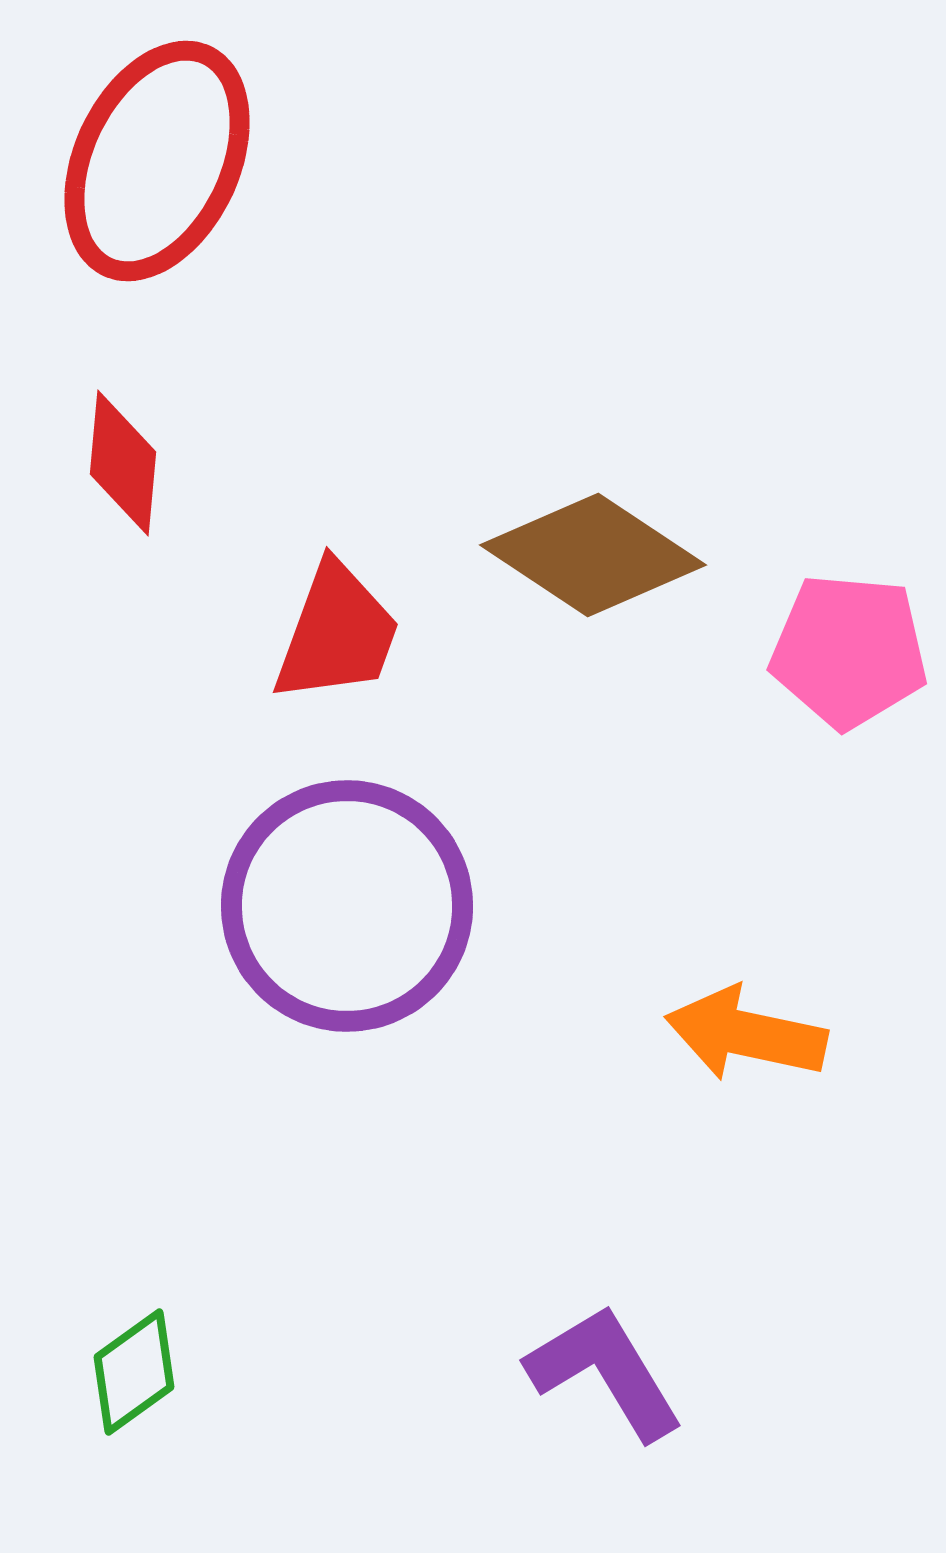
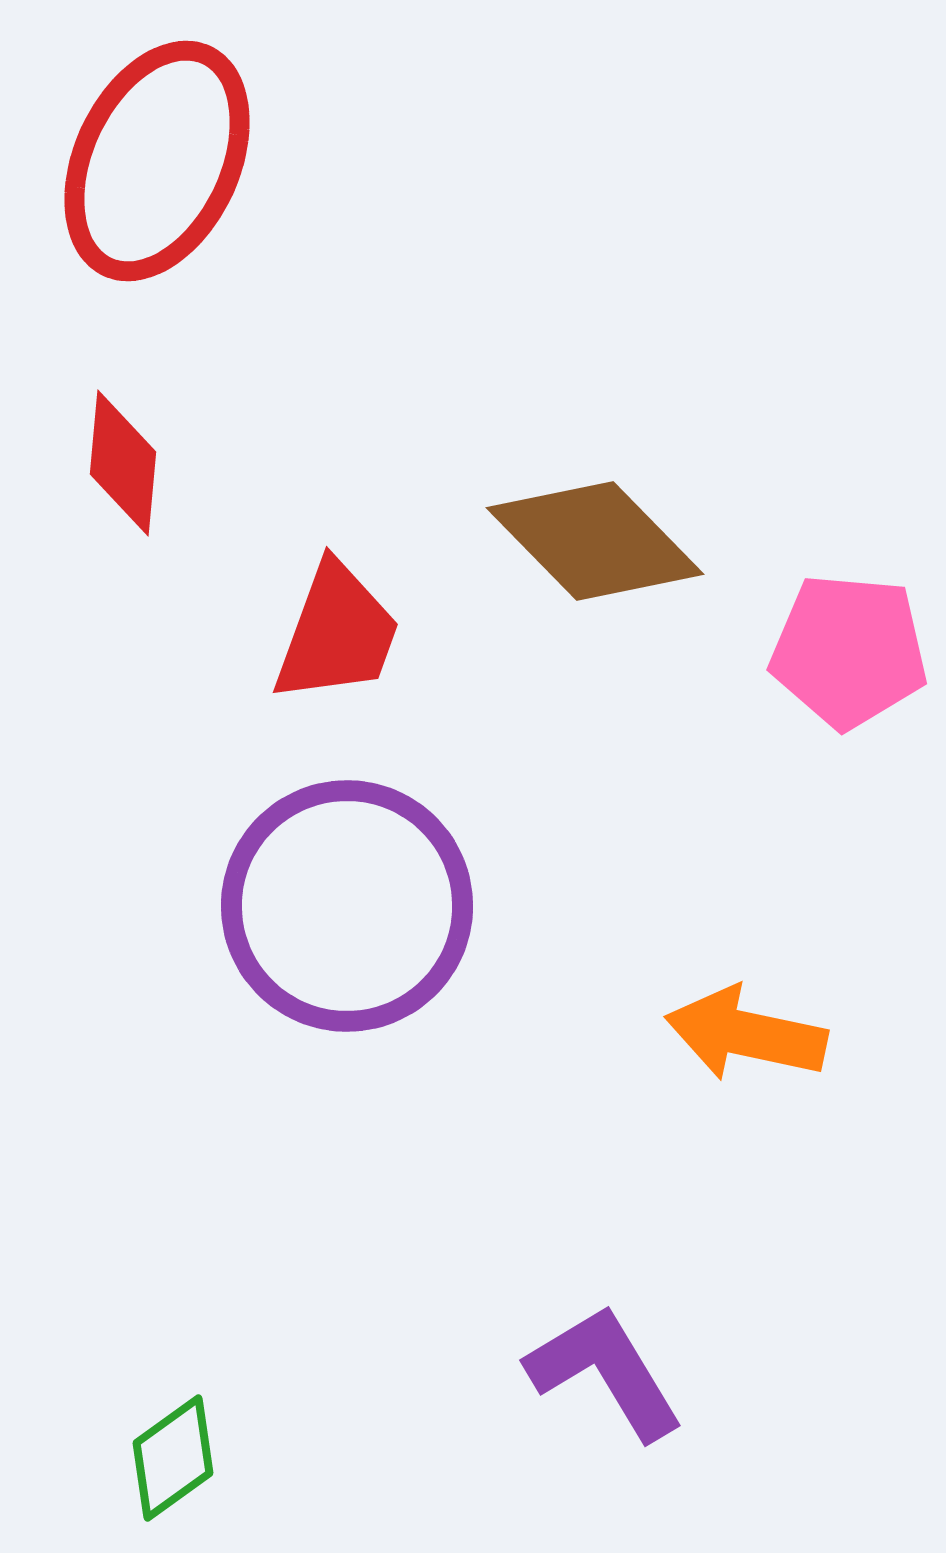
brown diamond: moved 2 px right, 14 px up; rotated 12 degrees clockwise
green diamond: moved 39 px right, 86 px down
